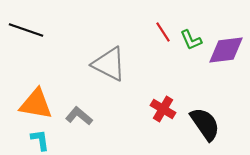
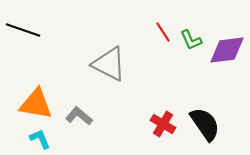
black line: moved 3 px left
purple diamond: moved 1 px right
red cross: moved 15 px down
cyan L-shape: moved 1 px up; rotated 15 degrees counterclockwise
